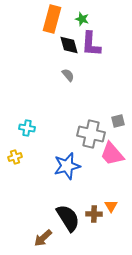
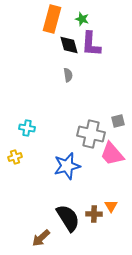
gray semicircle: rotated 32 degrees clockwise
brown arrow: moved 2 px left
